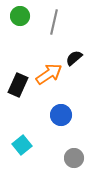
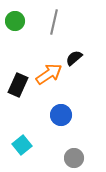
green circle: moved 5 px left, 5 px down
